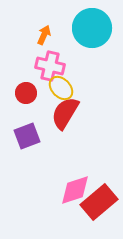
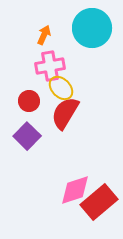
pink cross: rotated 24 degrees counterclockwise
red circle: moved 3 px right, 8 px down
purple square: rotated 24 degrees counterclockwise
